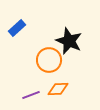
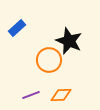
orange diamond: moved 3 px right, 6 px down
